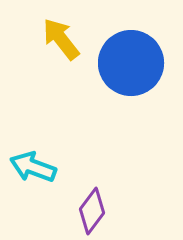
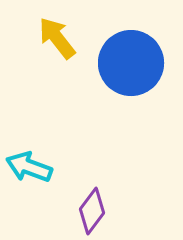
yellow arrow: moved 4 px left, 1 px up
cyan arrow: moved 4 px left
